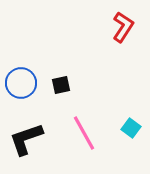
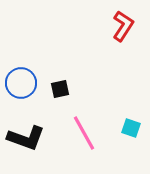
red L-shape: moved 1 px up
black square: moved 1 px left, 4 px down
cyan square: rotated 18 degrees counterclockwise
black L-shape: moved 1 px up; rotated 141 degrees counterclockwise
